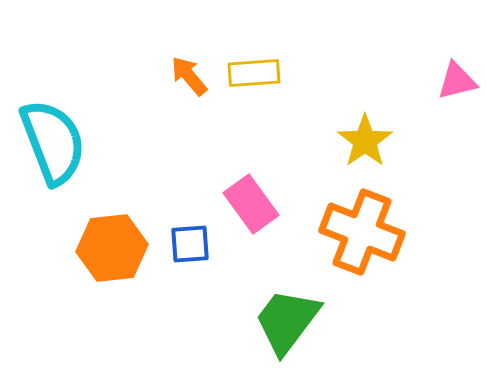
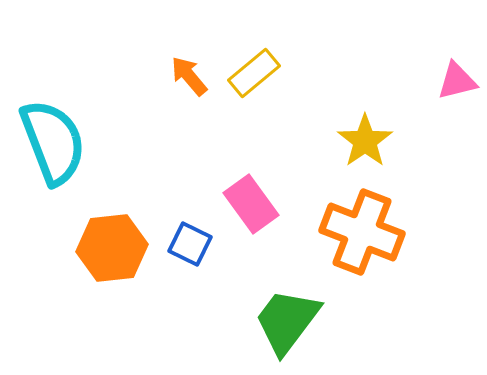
yellow rectangle: rotated 36 degrees counterclockwise
blue square: rotated 30 degrees clockwise
